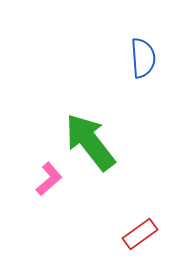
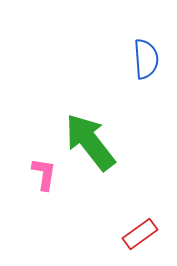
blue semicircle: moved 3 px right, 1 px down
pink L-shape: moved 5 px left, 5 px up; rotated 40 degrees counterclockwise
